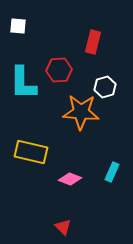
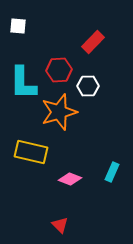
red rectangle: rotated 30 degrees clockwise
white hexagon: moved 17 px left, 1 px up; rotated 15 degrees clockwise
orange star: moved 22 px left; rotated 21 degrees counterclockwise
red triangle: moved 3 px left, 2 px up
